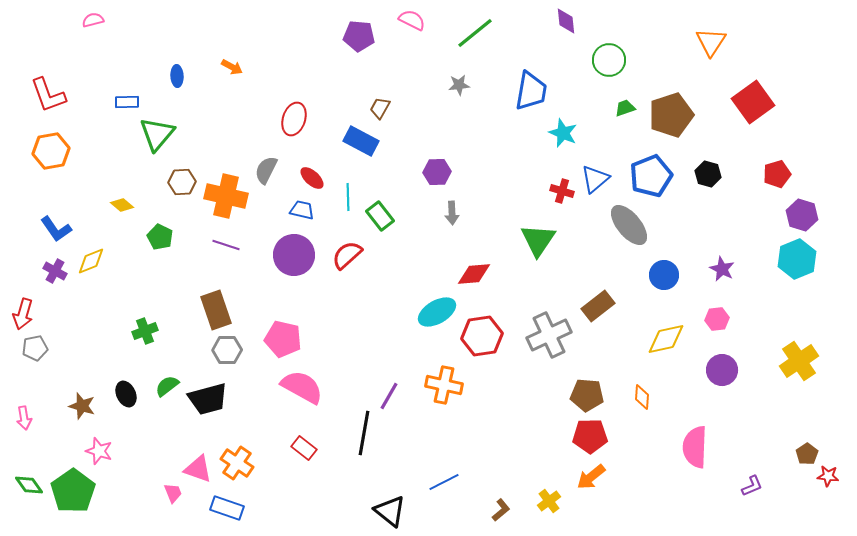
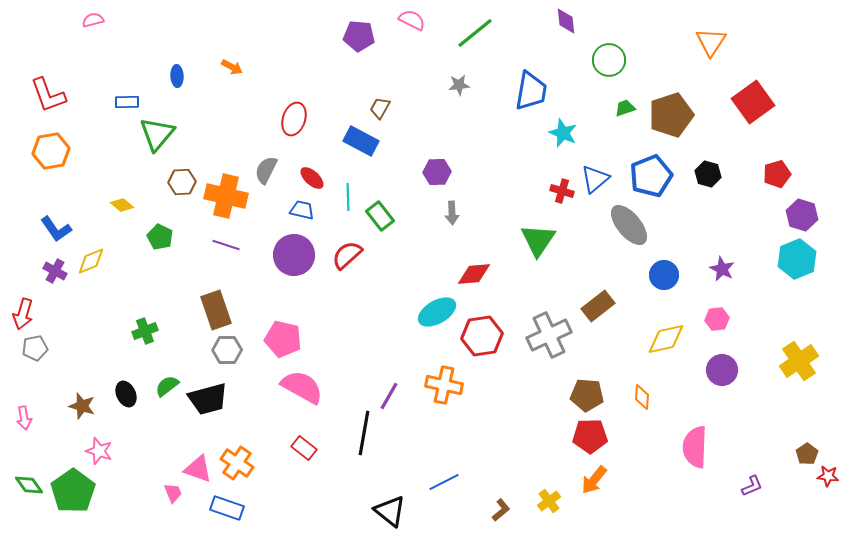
orange arrow at (591, 477): moved 3 px right, 3 px down; rotated 12 degrees counterclockwise
